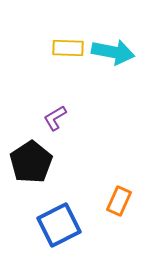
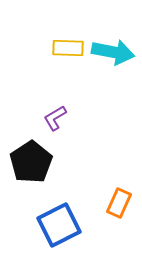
orange rectangle: moved 2 px down
